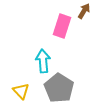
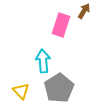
pink rectangle: moved 1 px left, 1 px up
gray pentagon: rotated 8 degrees clockwise
